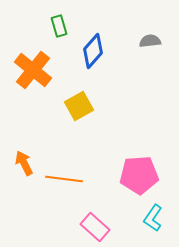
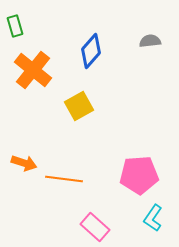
green rectangle: moved 44 px left
blue diamond: moved 2 px left
orange arrow: rotated 135 degrees clockwise
